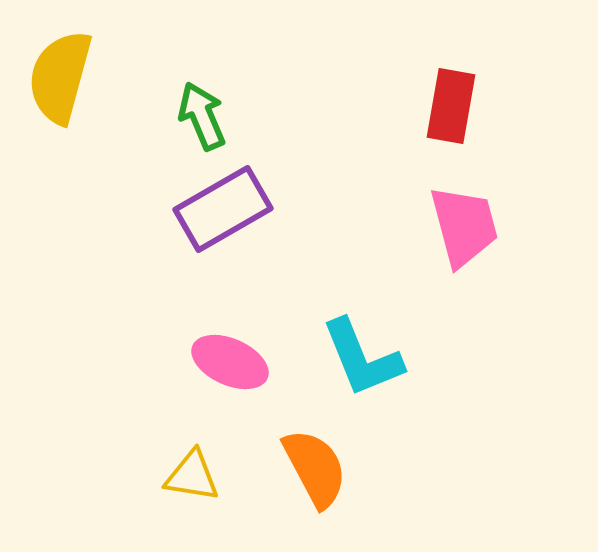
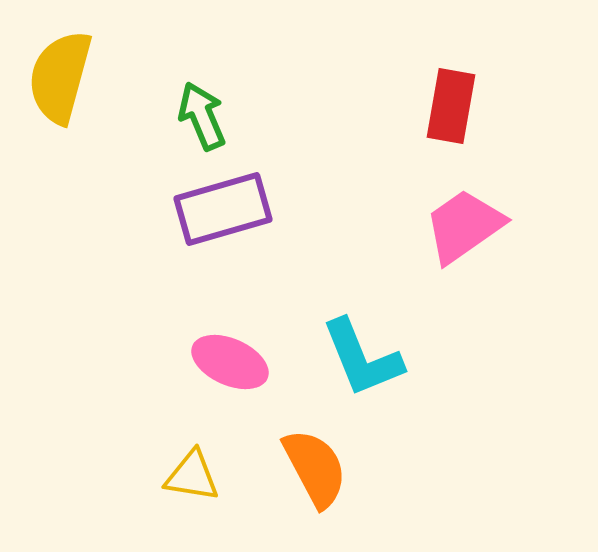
purple rectangle: rotated 14 degrees clockwise
pink trapezoid: rotated 110 degrees counterclockwise
